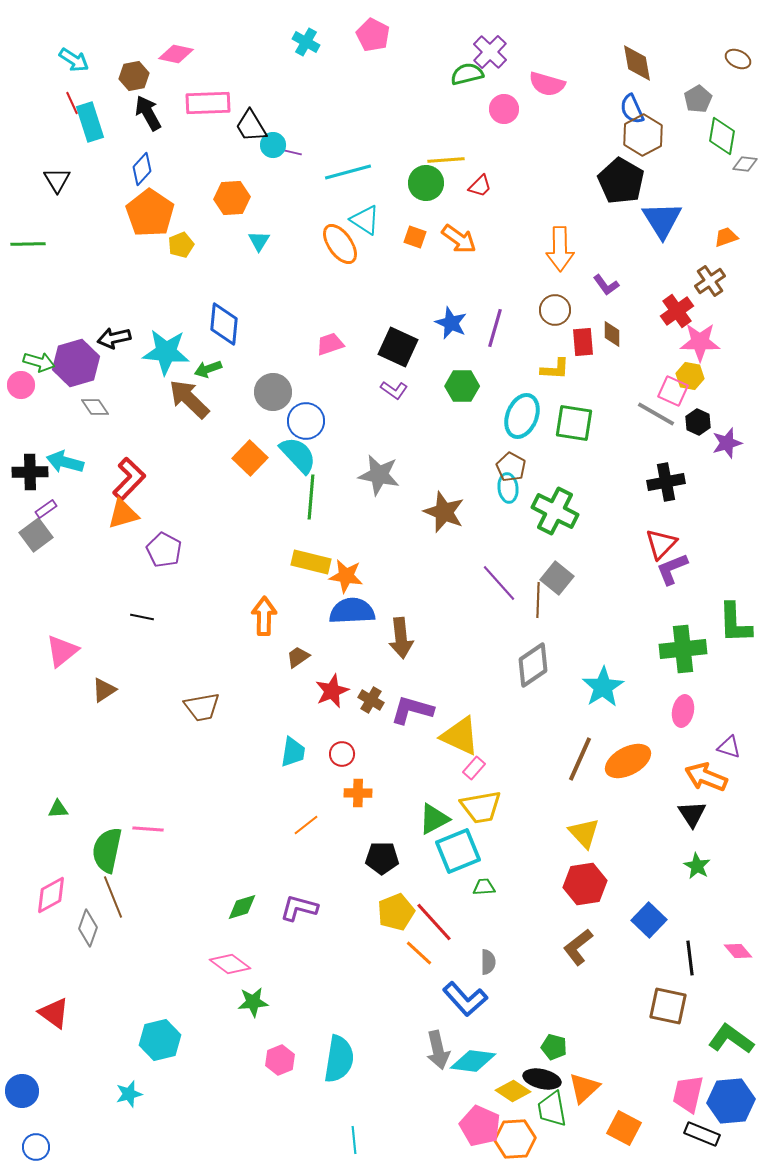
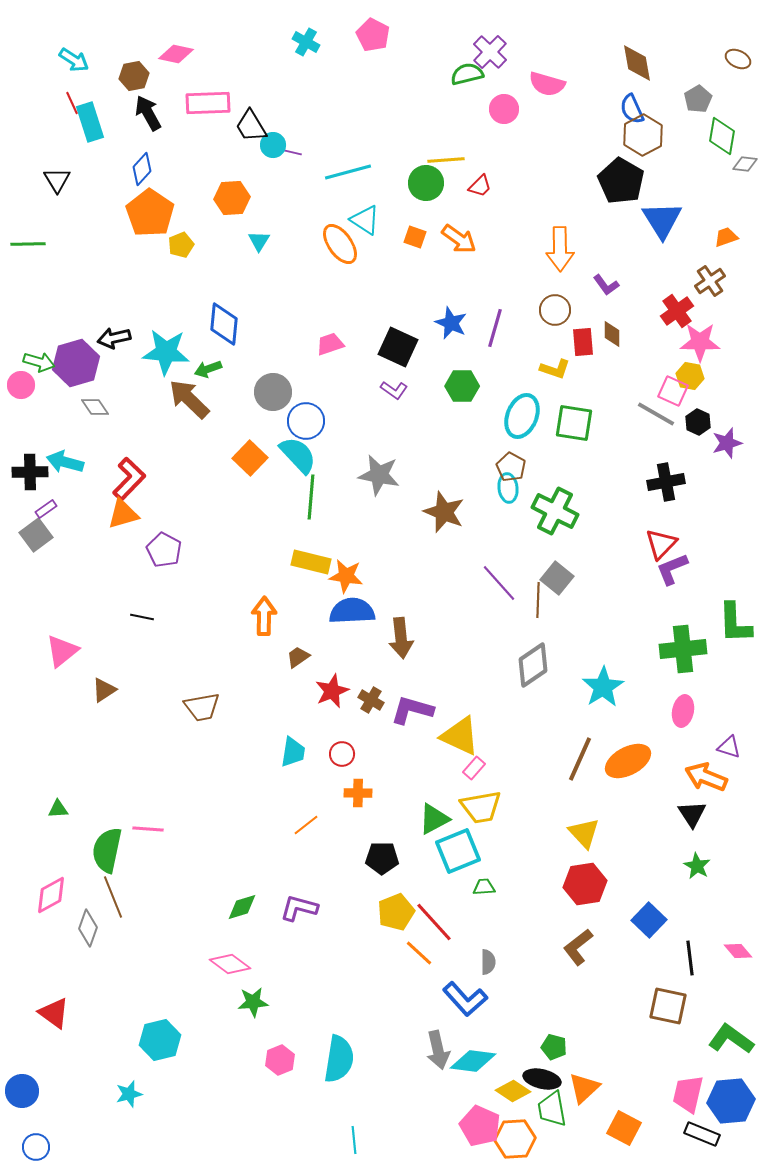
yellow L-shape at (555, 369): rotated 16 degrees clockwise
